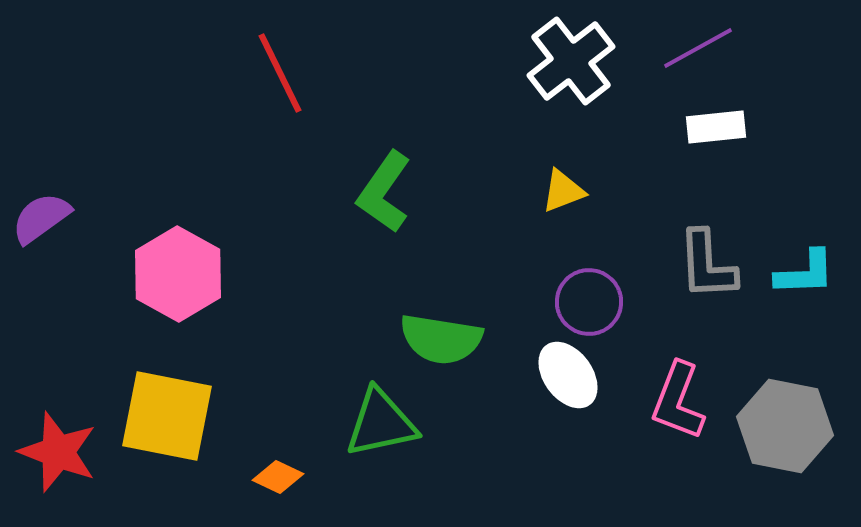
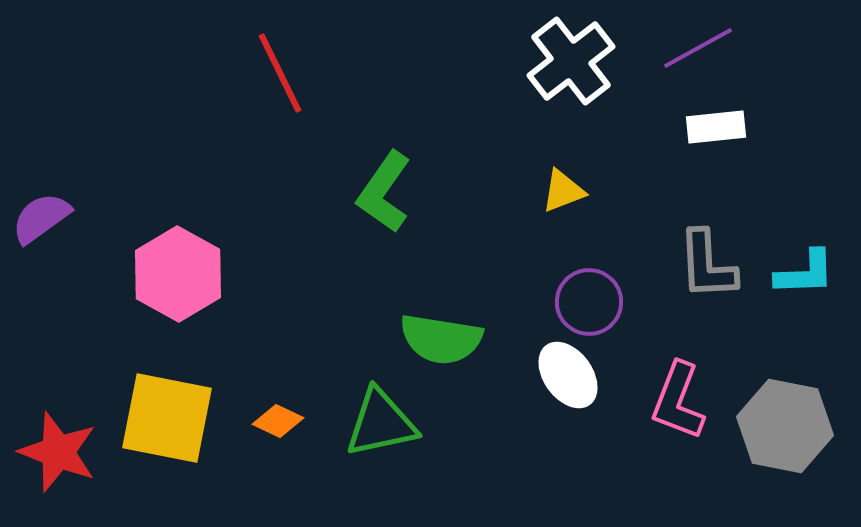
yellow square: moved 2 px down
orange diamond: moved 56 px up
